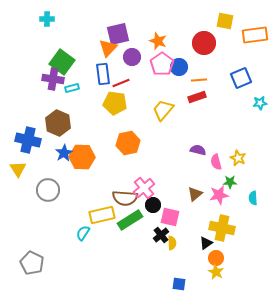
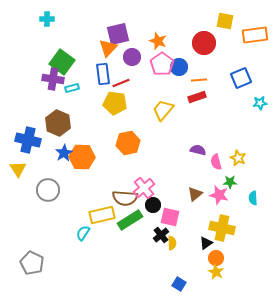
pink star at (219, 195): rotated 24 degrees clockwise
blue square at (179, 284): rotated 24 degrees clockwise
